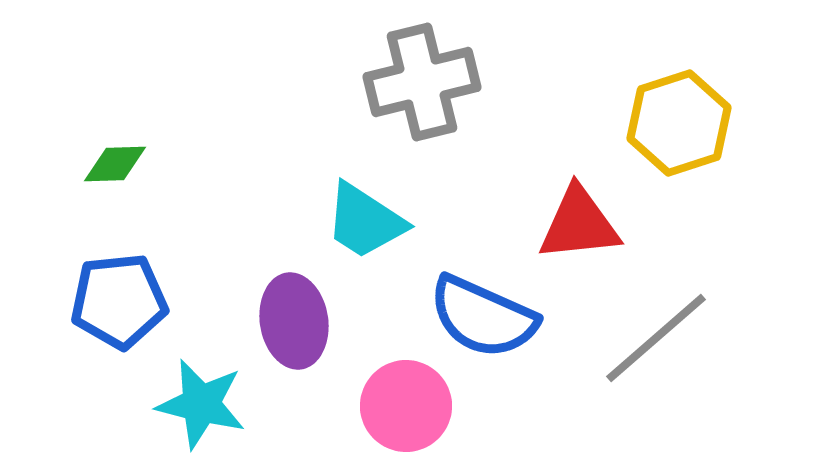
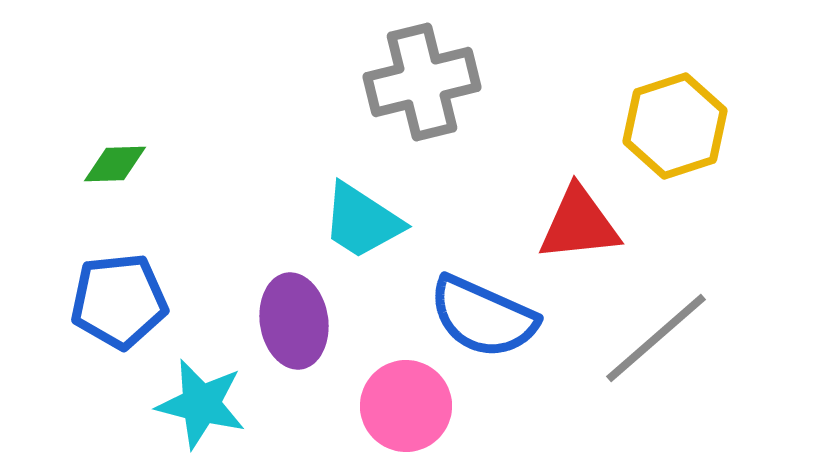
yellow hexagon: moved 4 px left, 3 px down
cyan trapezoid: moved 3 px left
